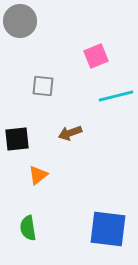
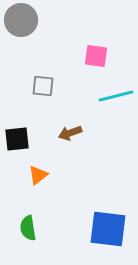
gray circle: moved 1 px right, 1 px up
pink square: rotated 30 degrees clockwise
